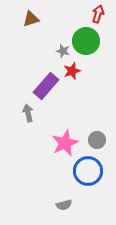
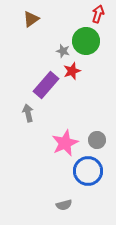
brown triangle: rotated 18 degrees counterclockwise
purple rectangle: moved 1 px up
